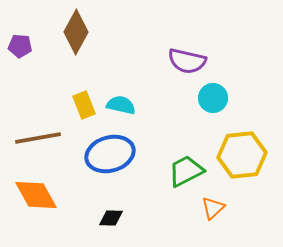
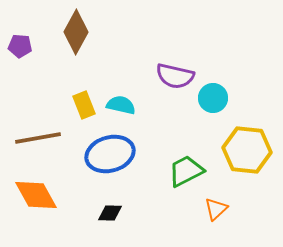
purple semicircle: moved 12 px left, 15 px down
yellow hexagon: moved 5 px right, 5 px up; rotated 12 degrees clockwise
orange triangle: moved 3 px right, 1 px down
black diamond: moved 1 px left, 5 px up
